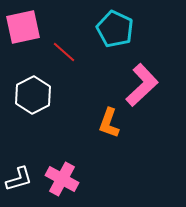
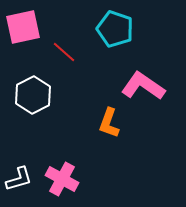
cyan pentagon: rotated 6 degrees counterclockwise
pink L-shape: moved 1 px right, 1 px down; rotated 102 degrees counterclockwise
